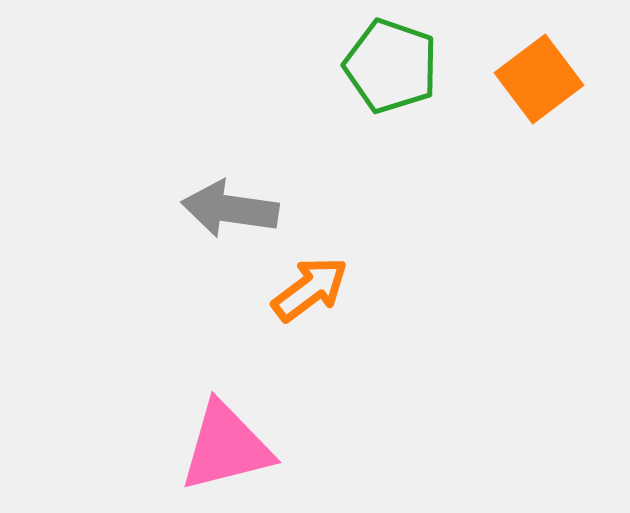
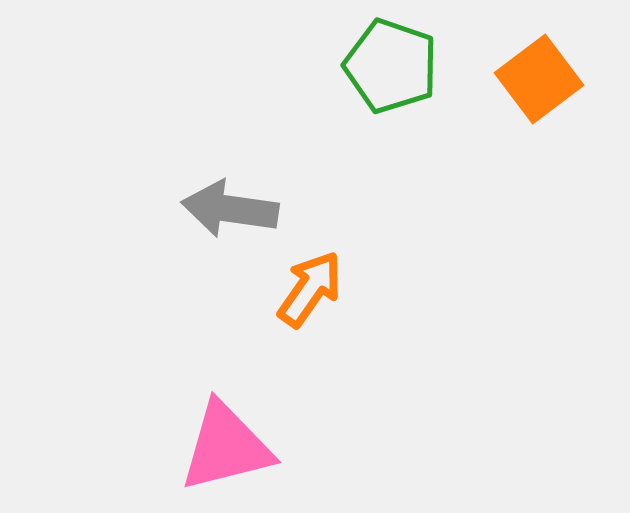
orange arrow: rotated 18 degrees counterclockwise
